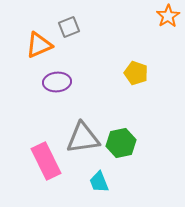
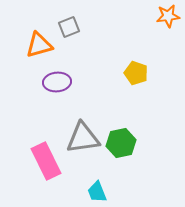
orange star: rotated 25 degrees clockwise
orange triangle: rotated 8 degrees clockwise
cyan trapezoid: moved 2 px left, 10 px down
